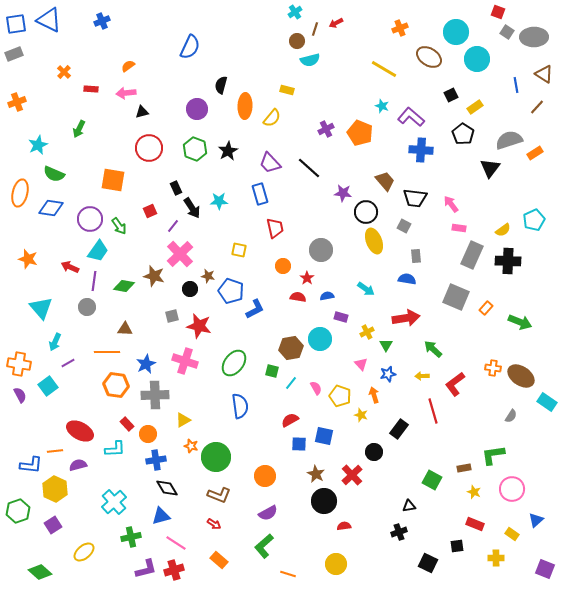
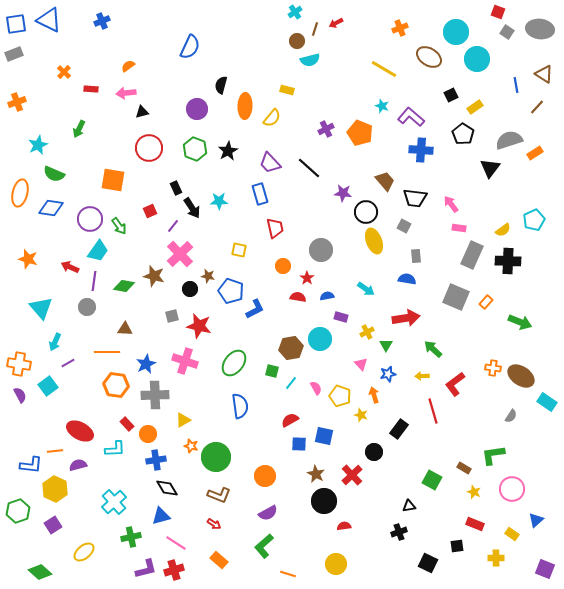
gray ellipse at (534, 37): moved 6 px right, 8 px up; rotated 8 degrees clockwise
orange rectangle at (486, 308): moved 6 px up
brown rectangle at (464, 468): rotated 40 degrees clockwise
